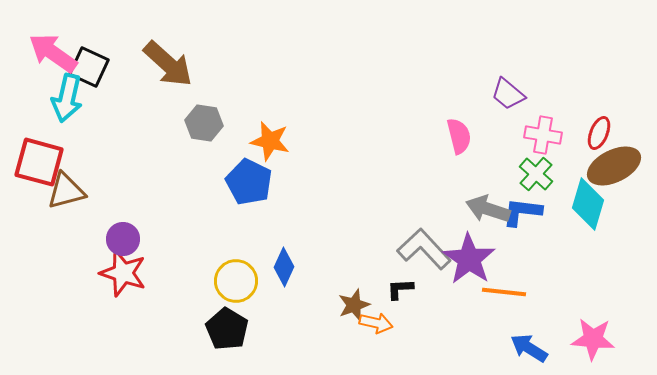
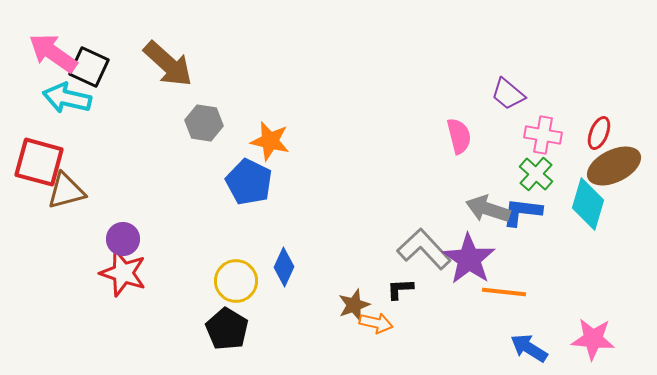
cyan arrow: rotated 90 degrees clockwise
